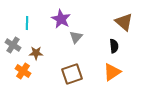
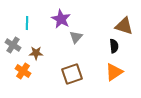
brown triangle: moved 4 px down; rotated 24 degrees counterclockwise
orange triangle: moved 2 px right
